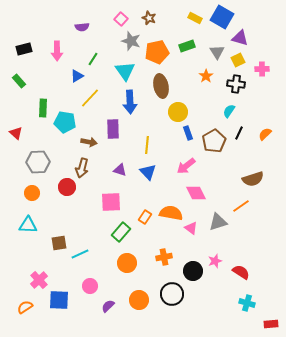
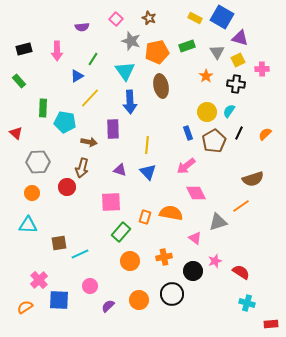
pink square at (121, 19): moved 5 px left
yellow circle at (178, 112): moved 29 px right
orange rectangle at (145, 217): rotated 16 degrees counterclockwise
pink triangle at (191, 228): moved 4 px right, 10 px down
orange circle at (127, 263): moved 3 px right, 2 px up
